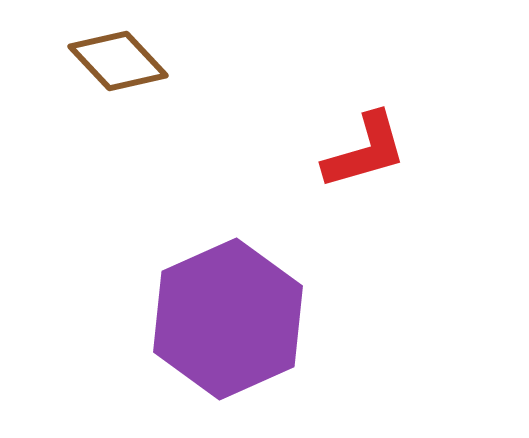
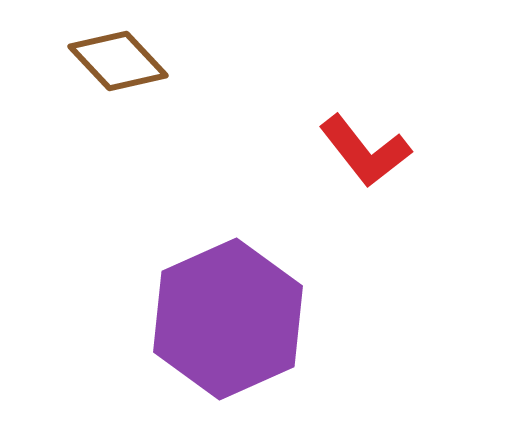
red L-shape: rotated 68 degrees clockwise
